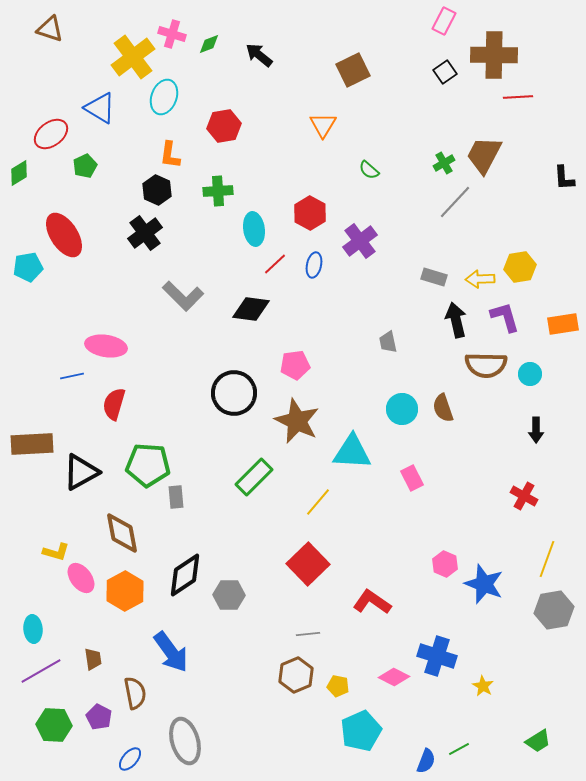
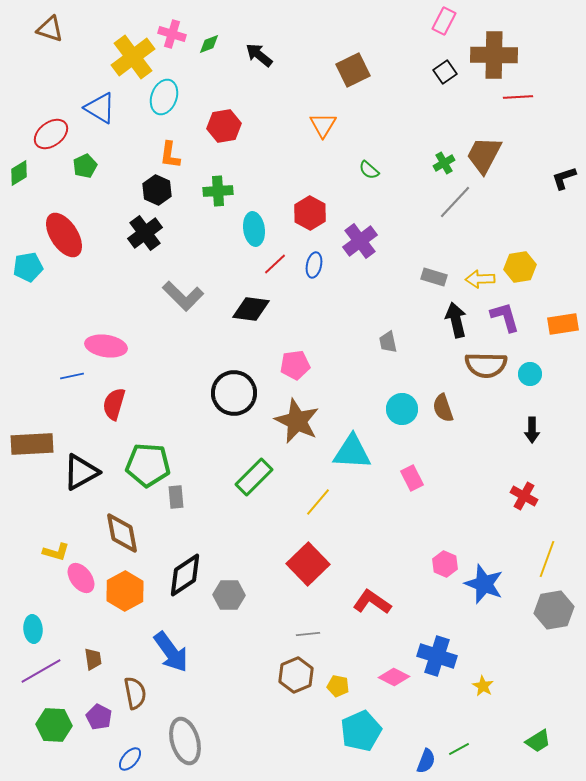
black L-shape at (564, 178): rotated 76 degrees clockwise
black arrow at (536, 430): moved 4 px left
